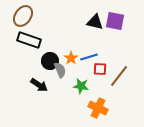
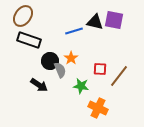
purple square: moved 1 px left, 1 px up
blue line: moved 15 px left, 26 px up
